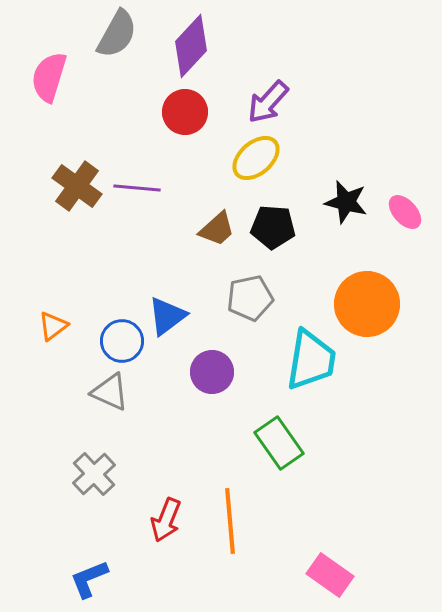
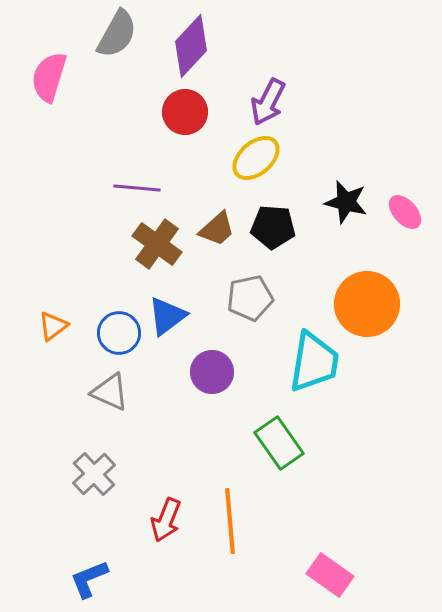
purple arrow: rotated 15 degrees counterclockwise
brown cross: moved 80 px right, 58 px down
blue circle: moved 3 px left, 8 px up
cyan trapezoid: moved 3 px right, 2 px down
